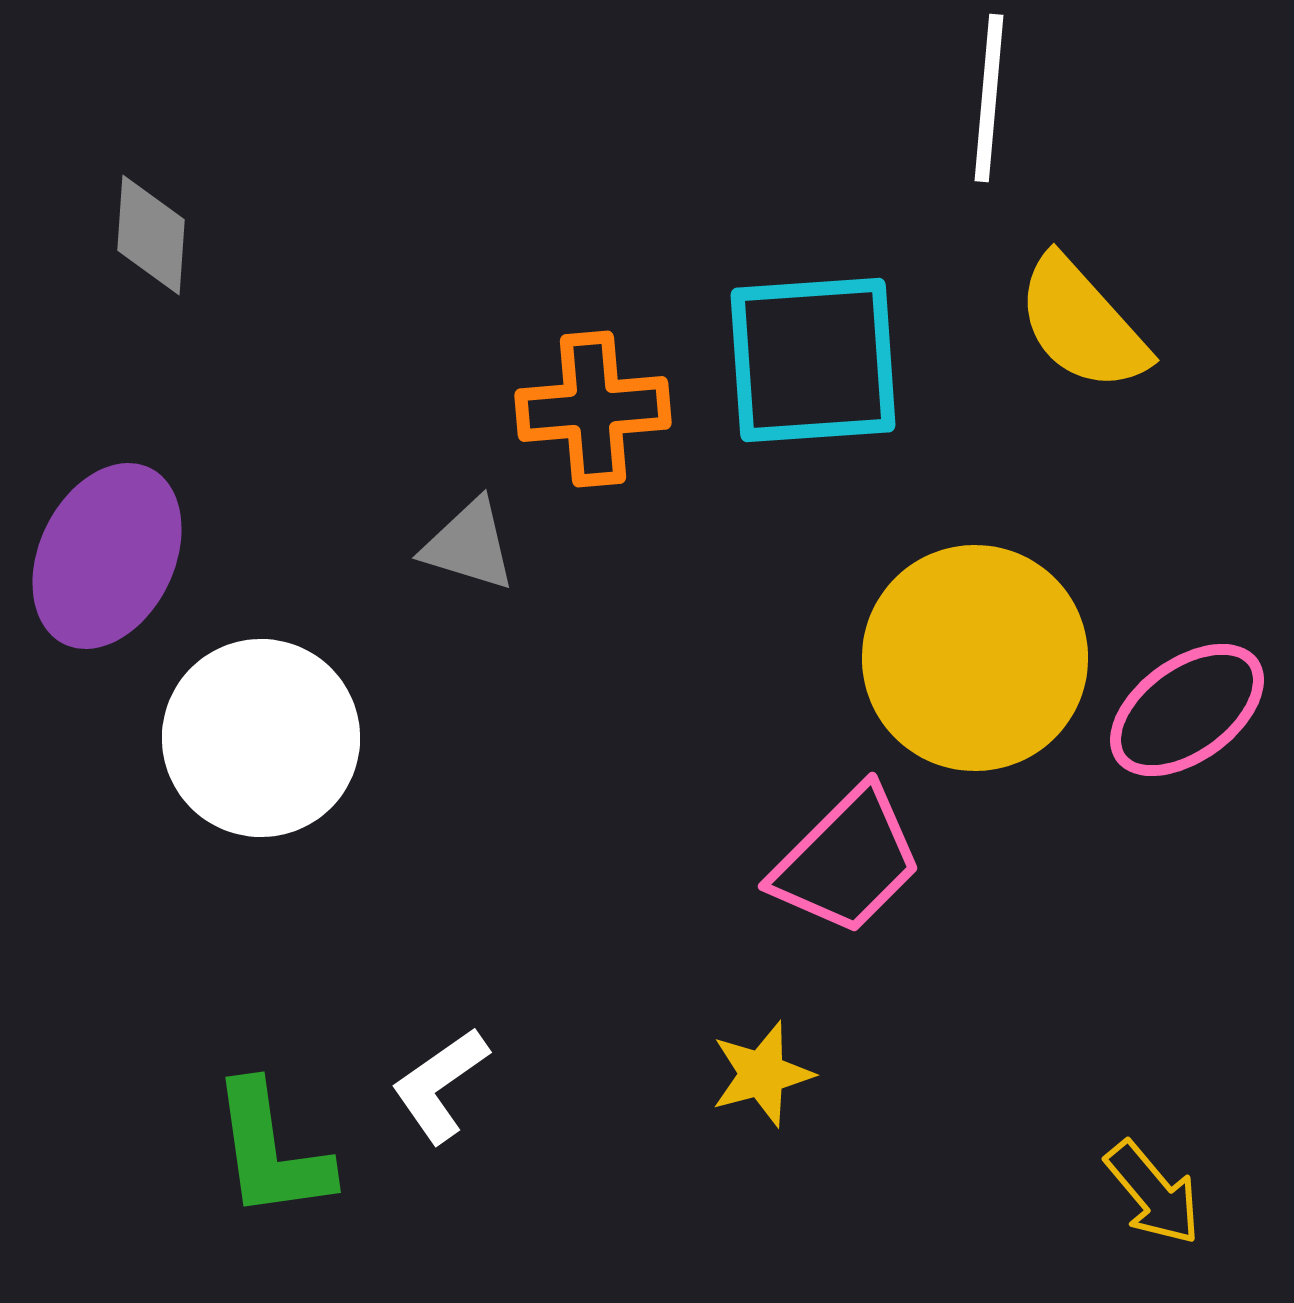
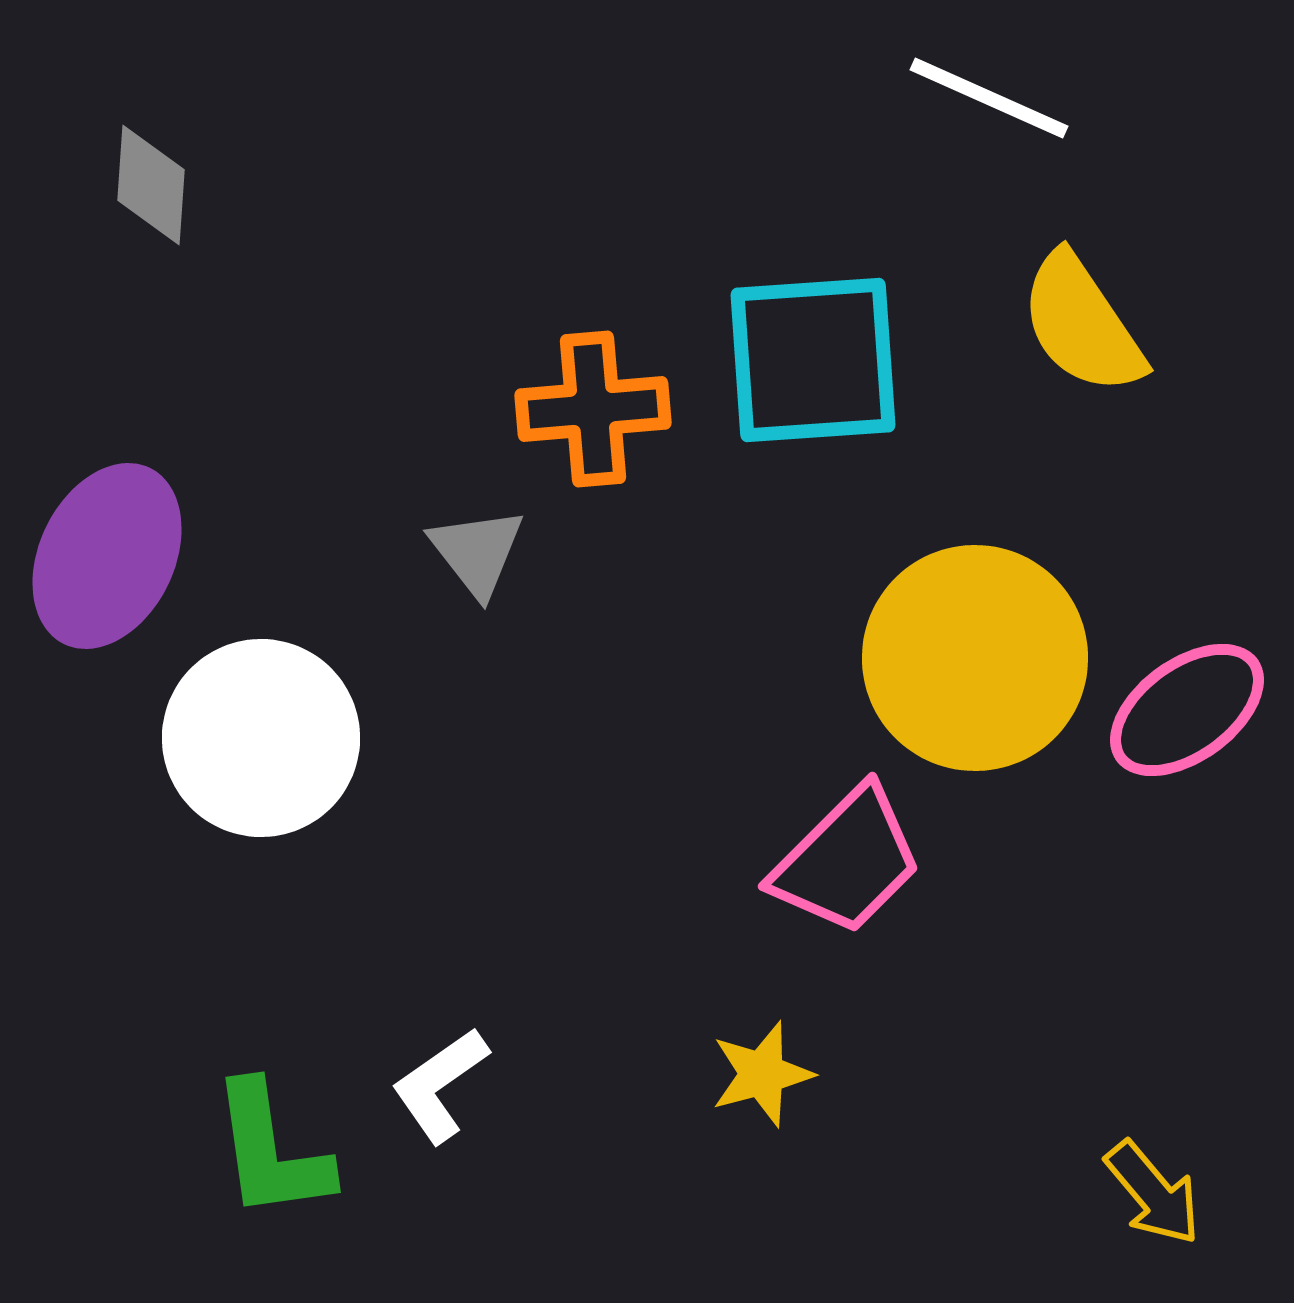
white line: rotated 71 degrees counterclockwise
gray diamond: moved 50 px up
yellow semicircle: rotated 8 degrees clockwise
gray triangle: moved 8 px right, 7 px down; rotated 35 degrees clockwise
